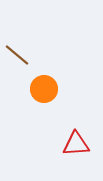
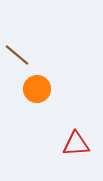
orange circle: moved 7 px left
